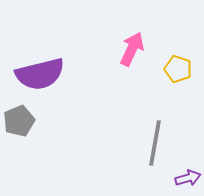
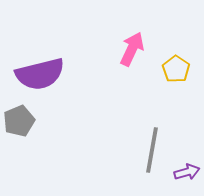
yellow pentagon: moved 2 px left; rotated 16 degrees clockwise
gray line: moved 3 px left, 7 px down
purple arrow: moved 1 px left, 6 px up
